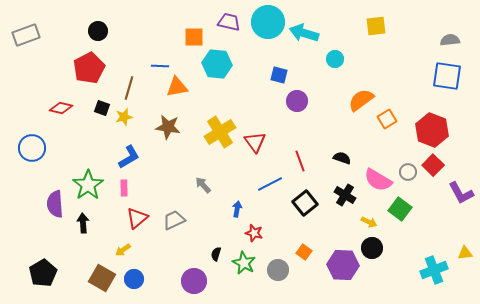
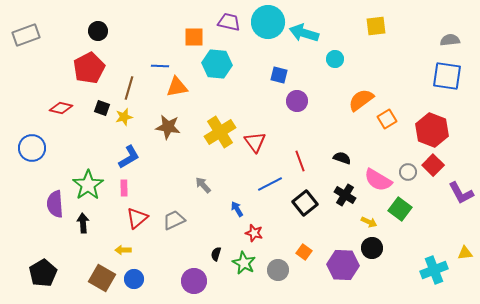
blue arrow at (237, 209): rotated 42 degrees counterclockwise
yellow arrow at (123, 250): rotated 35 degrees clockwise
